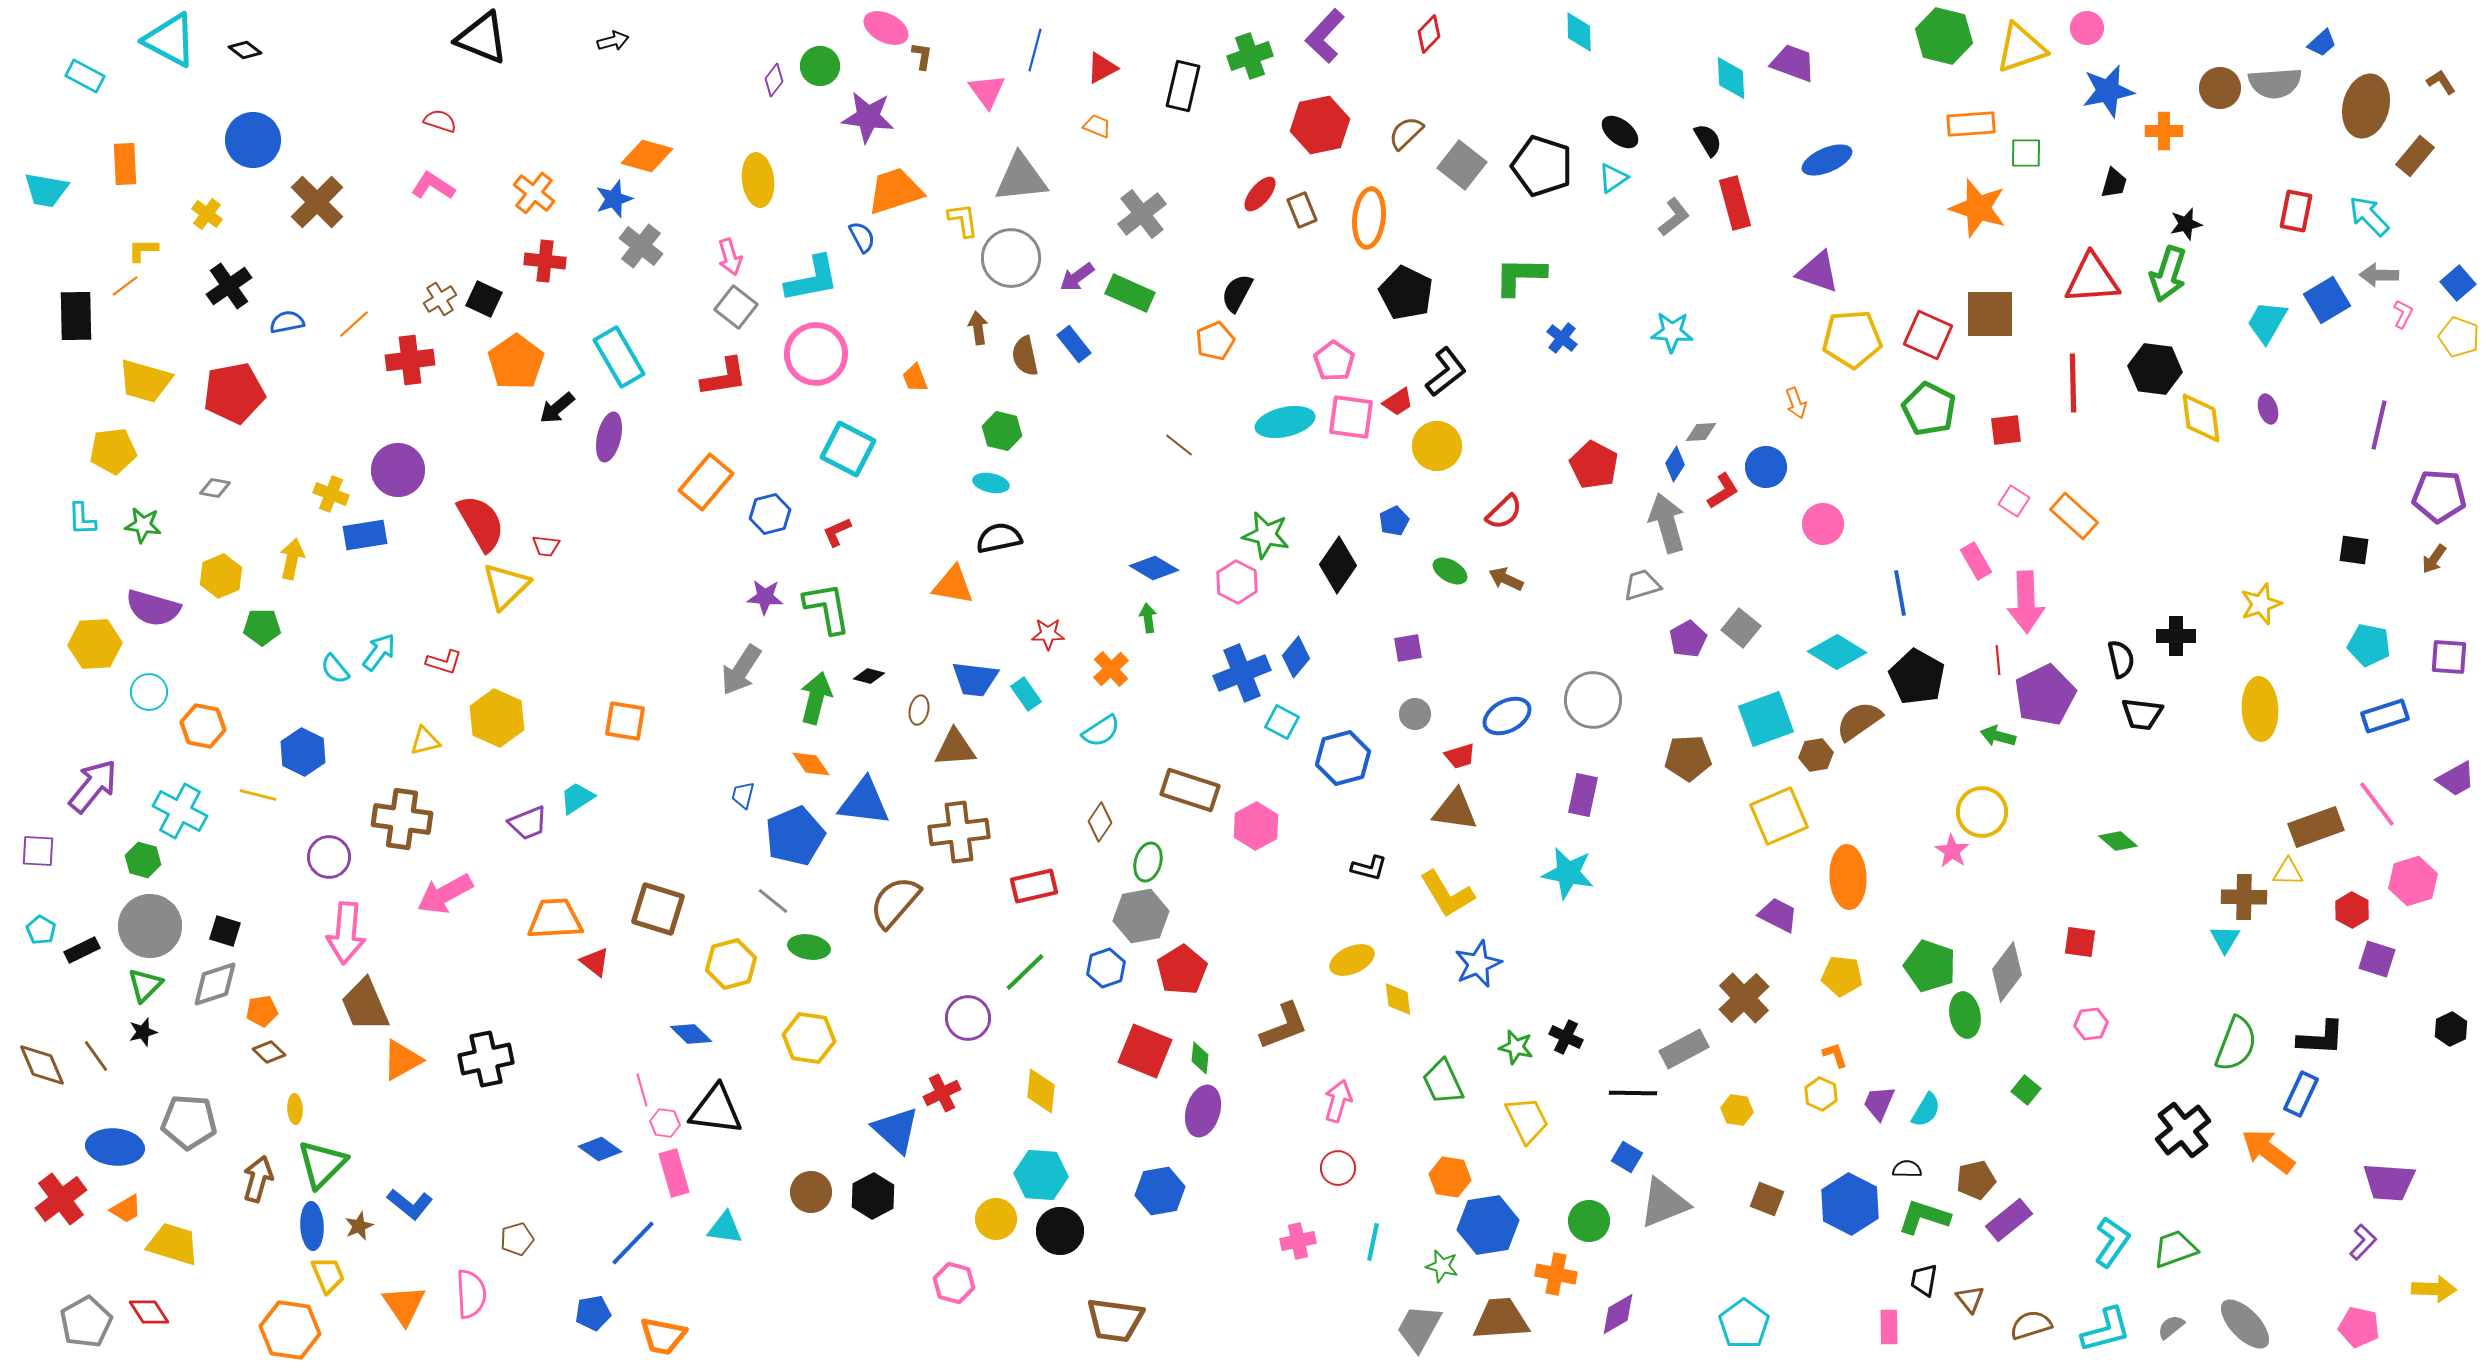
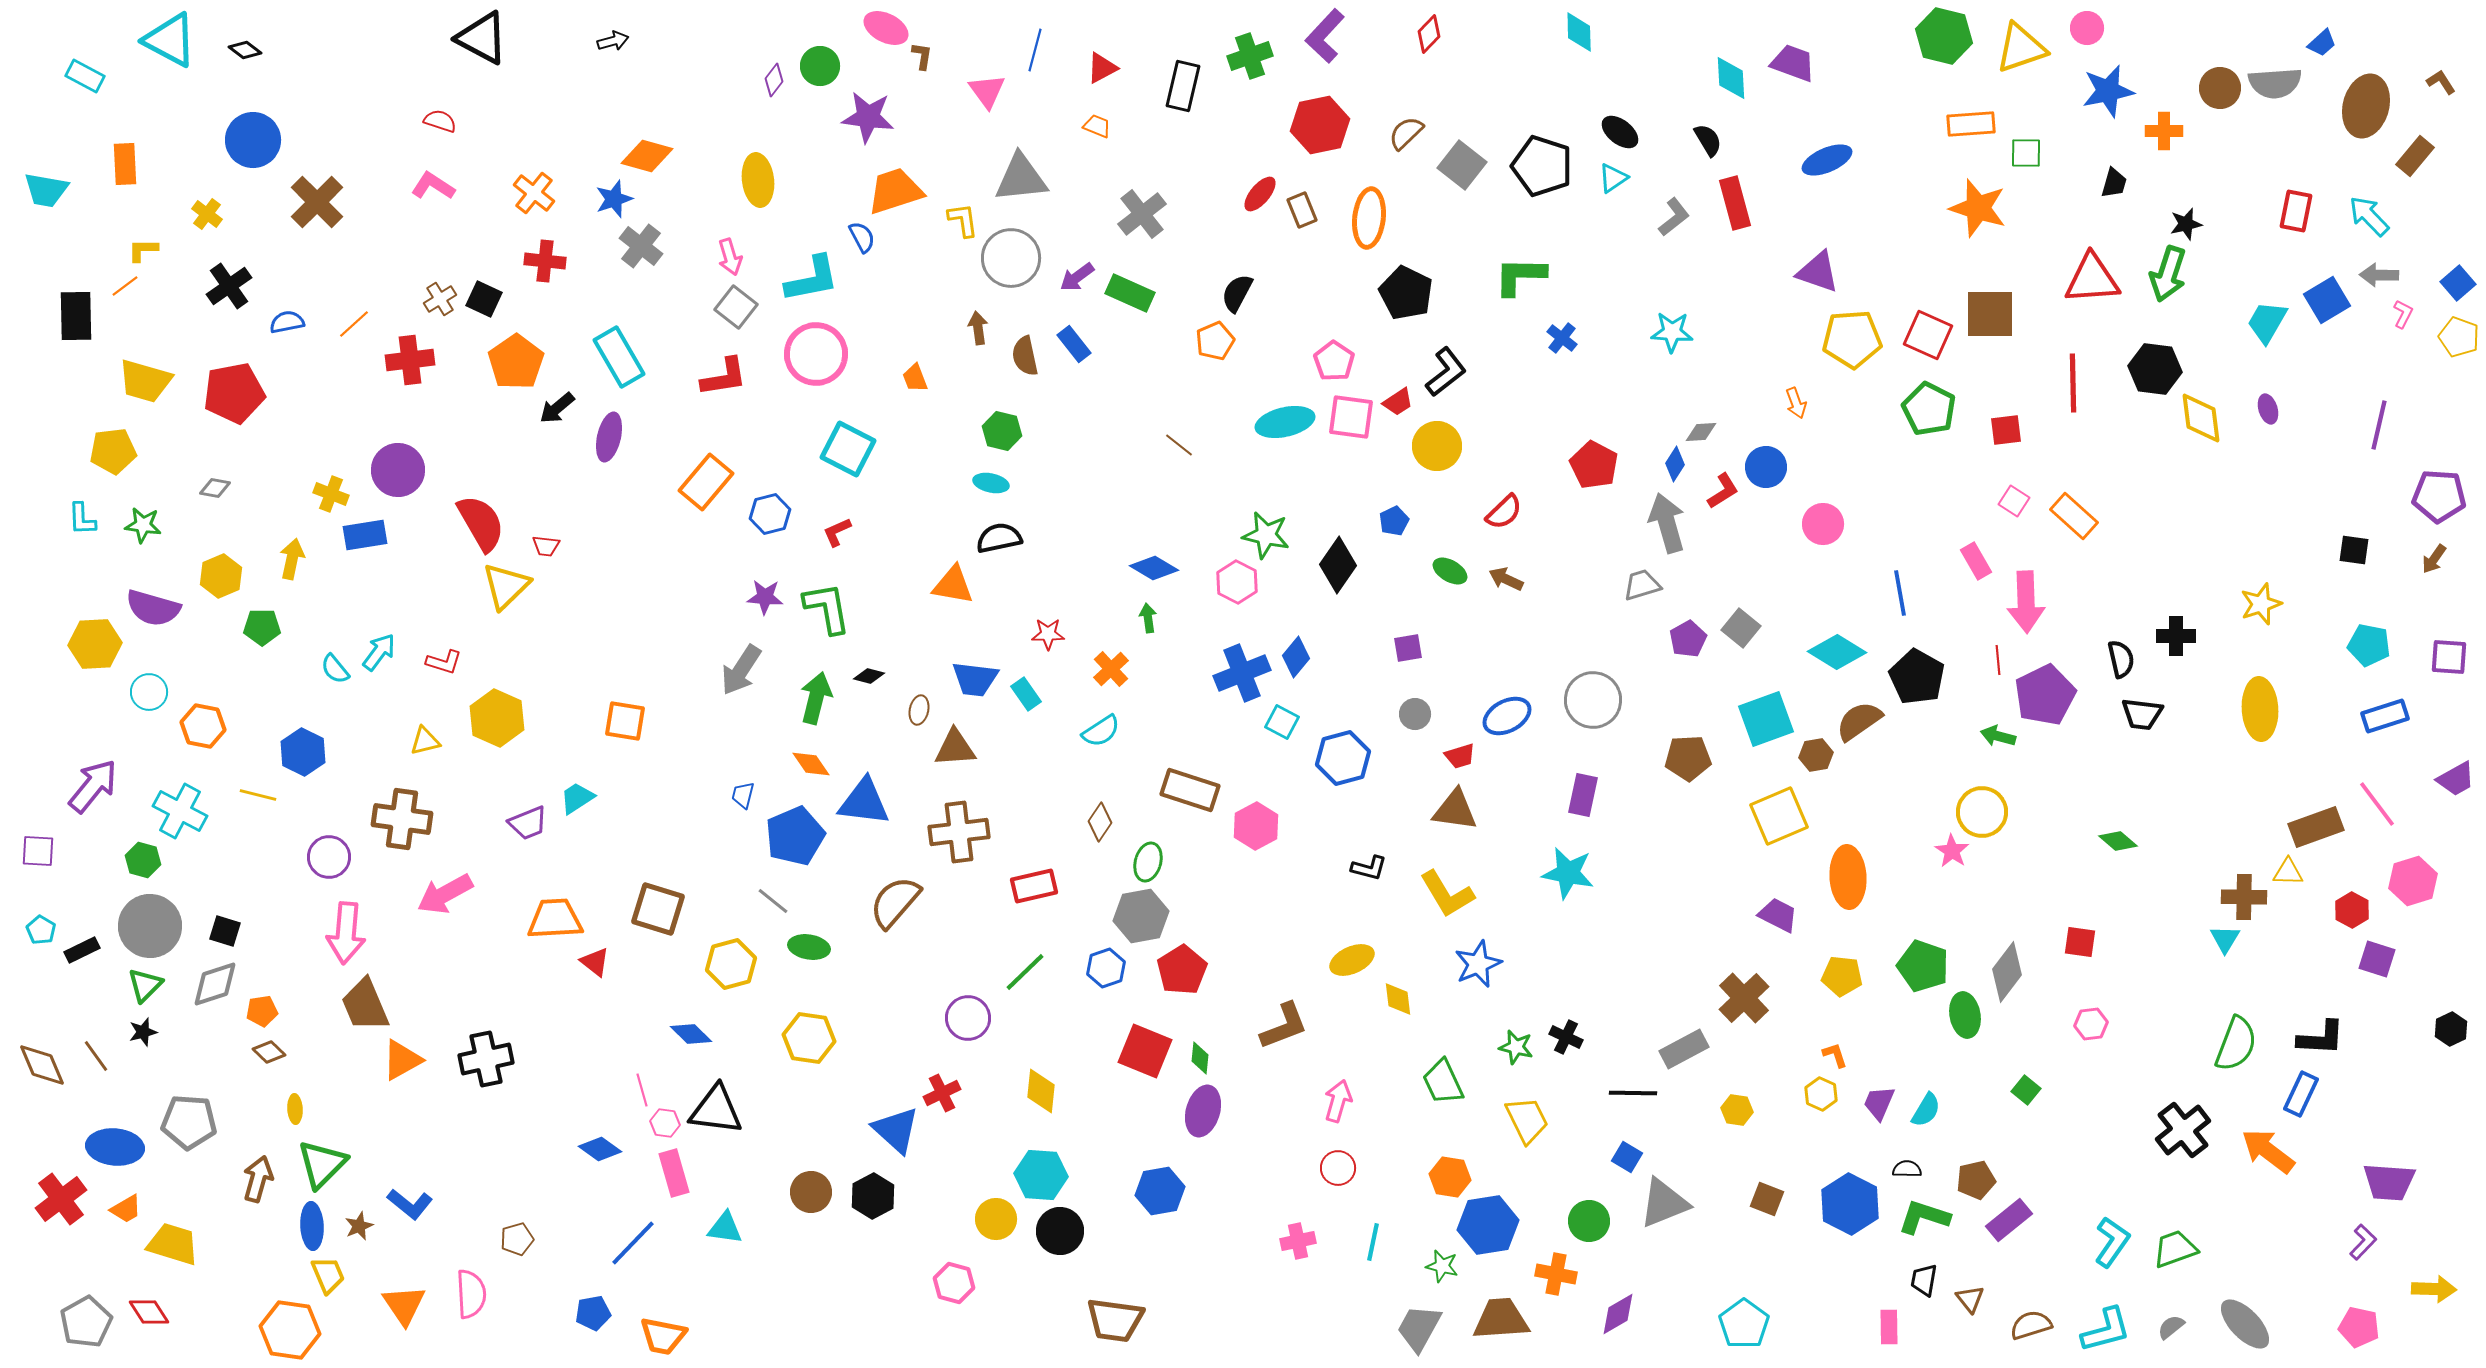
black triangle at (482, 38): rotated 6 degrees clockwise
green pentagon at (1930, 966): moved 7 px left
